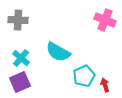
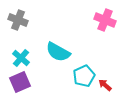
gray cross: rotated 18 degrees clockwise
red arrow: rotated 32 degrees counterclockwise
